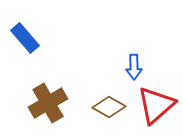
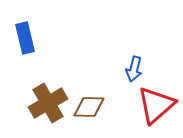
blue rectangle: rotated 28 degrees clockwise
blue arrow: moved 2 px down; rotated 15 degrees clockwise
brown diamond: moved 20 px left; rotated 28 degrees counterclockwise
